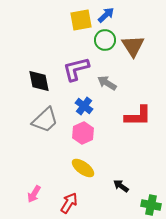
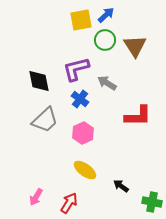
brown triangle: moved 2 px right
blue cross: moved 4 px left, 7 px up
yellow ellipse: moved 2 px right, 2 px down
pink arrow: moved 2 px right, 3 px down
green cross: moved 1 px right, 3 px up
